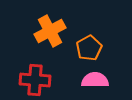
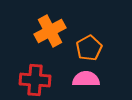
pink semicircle: moved 9 px left, 1 px up
